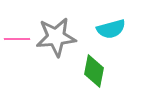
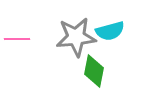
cyan semicircle: moved 1 px left, 2 px down
gray star: moved 20 px right
